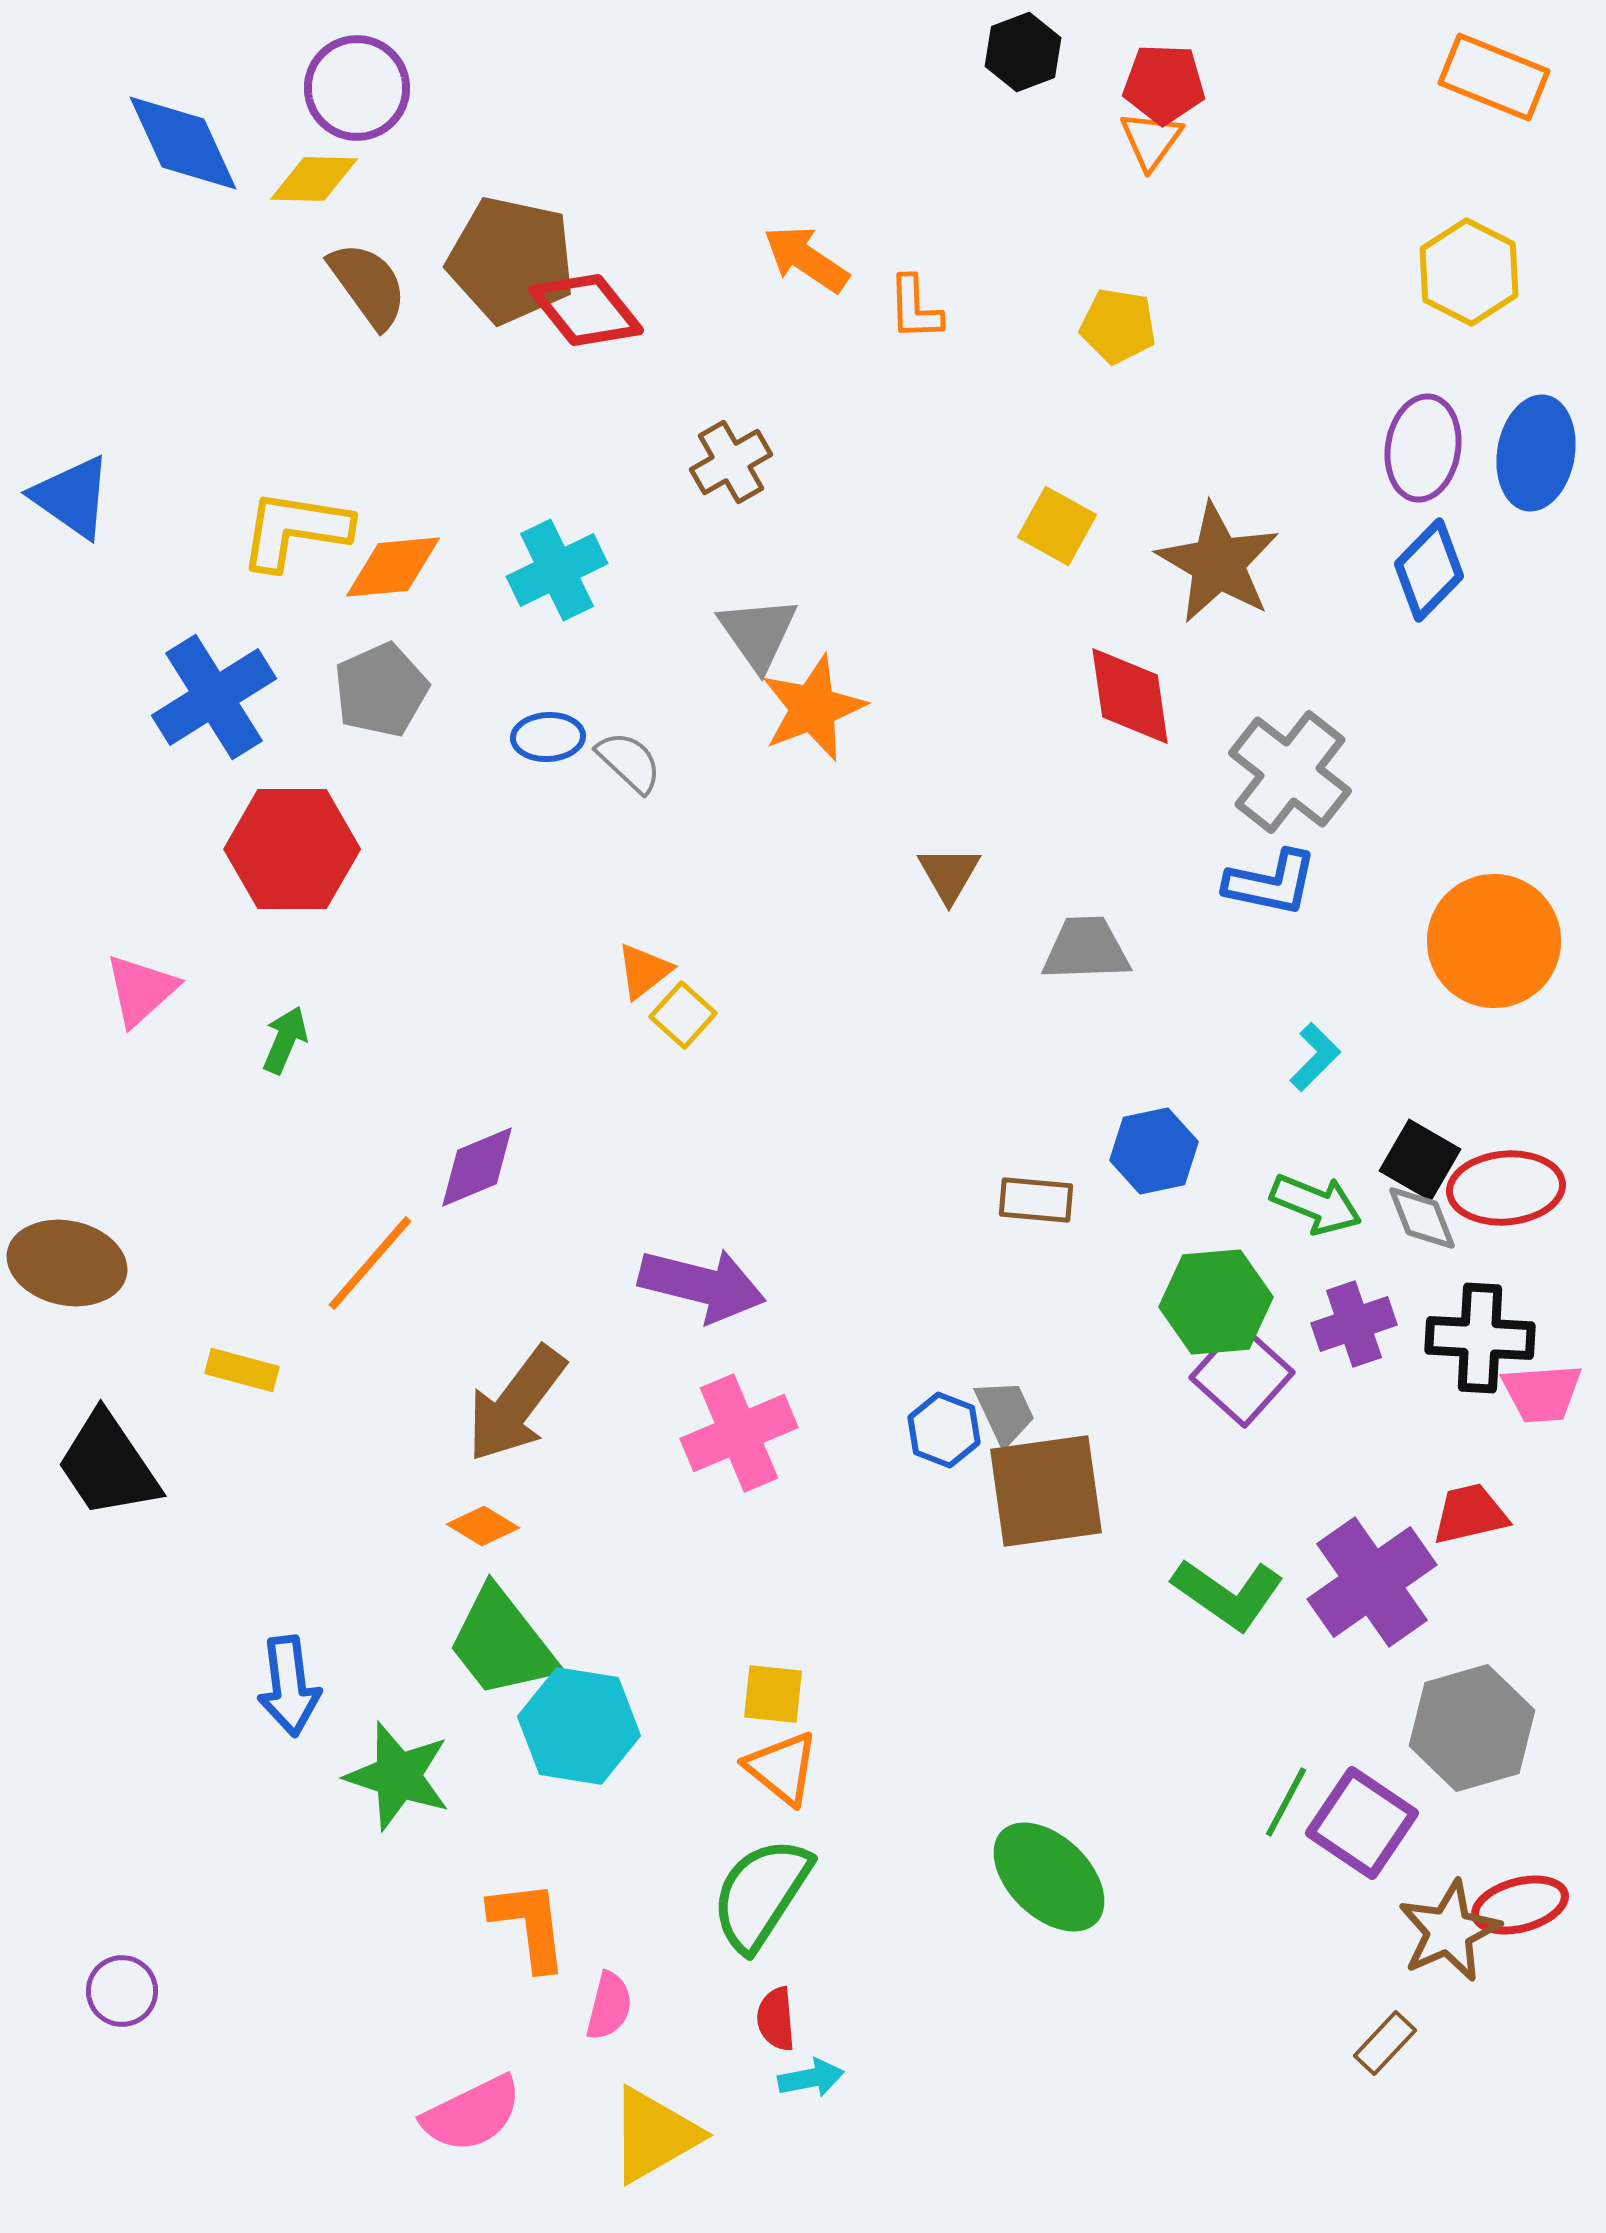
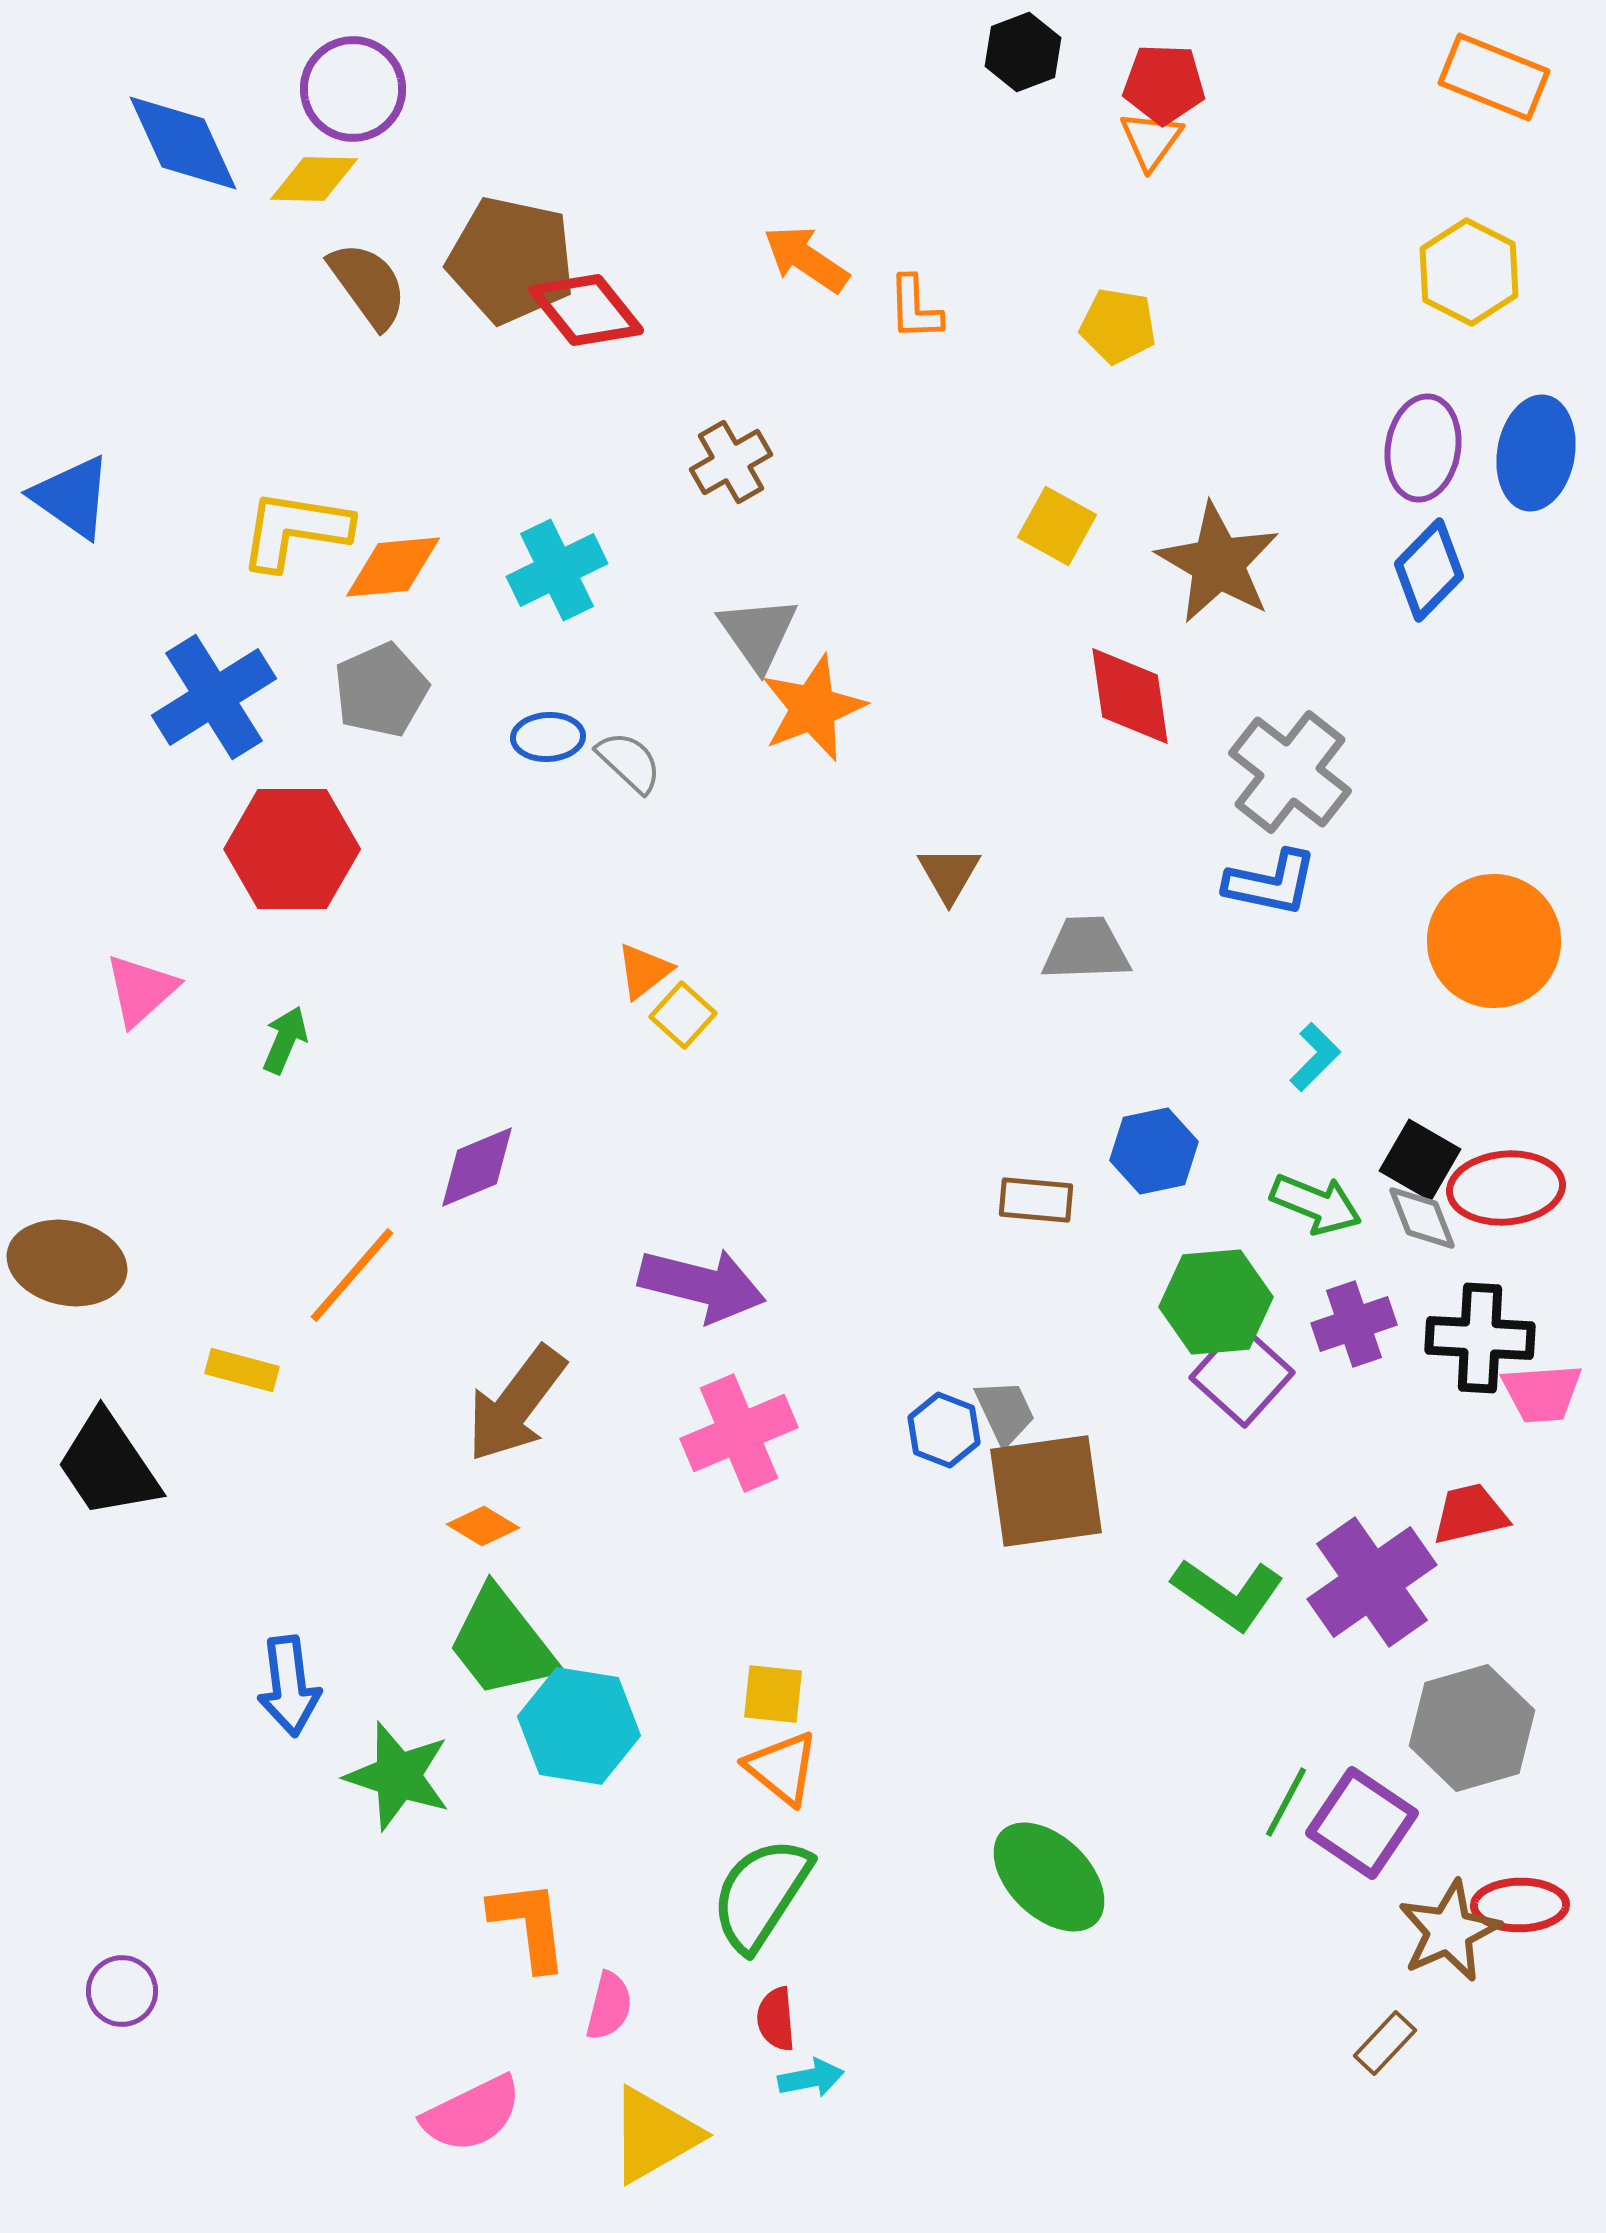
purple circle at (357, 88): moved 4 px left, 1 px down
orange line at (370, 1263): moved 18 px left, 12 px down
red ellipse at (1520, 1905): rotated 14 degrees clockwise
